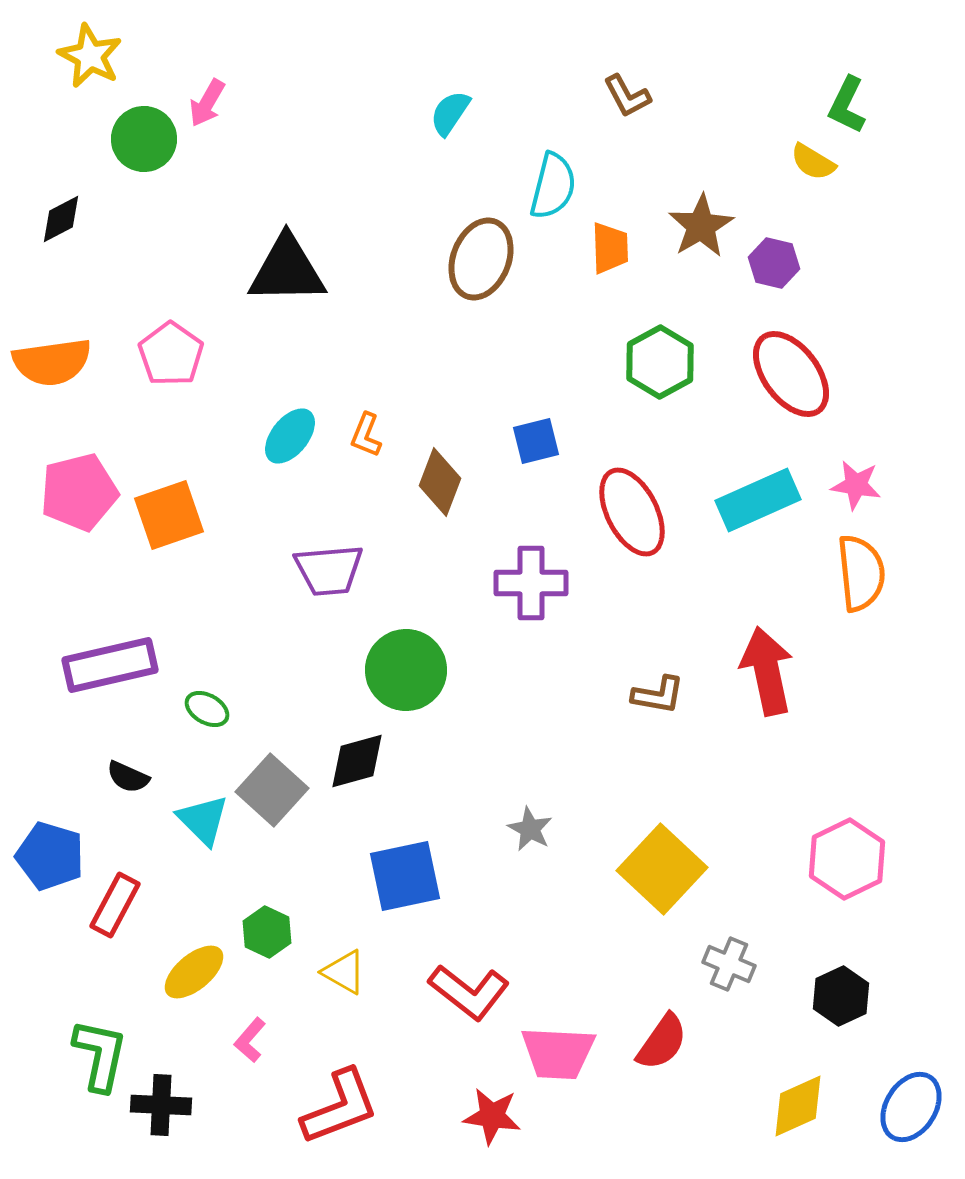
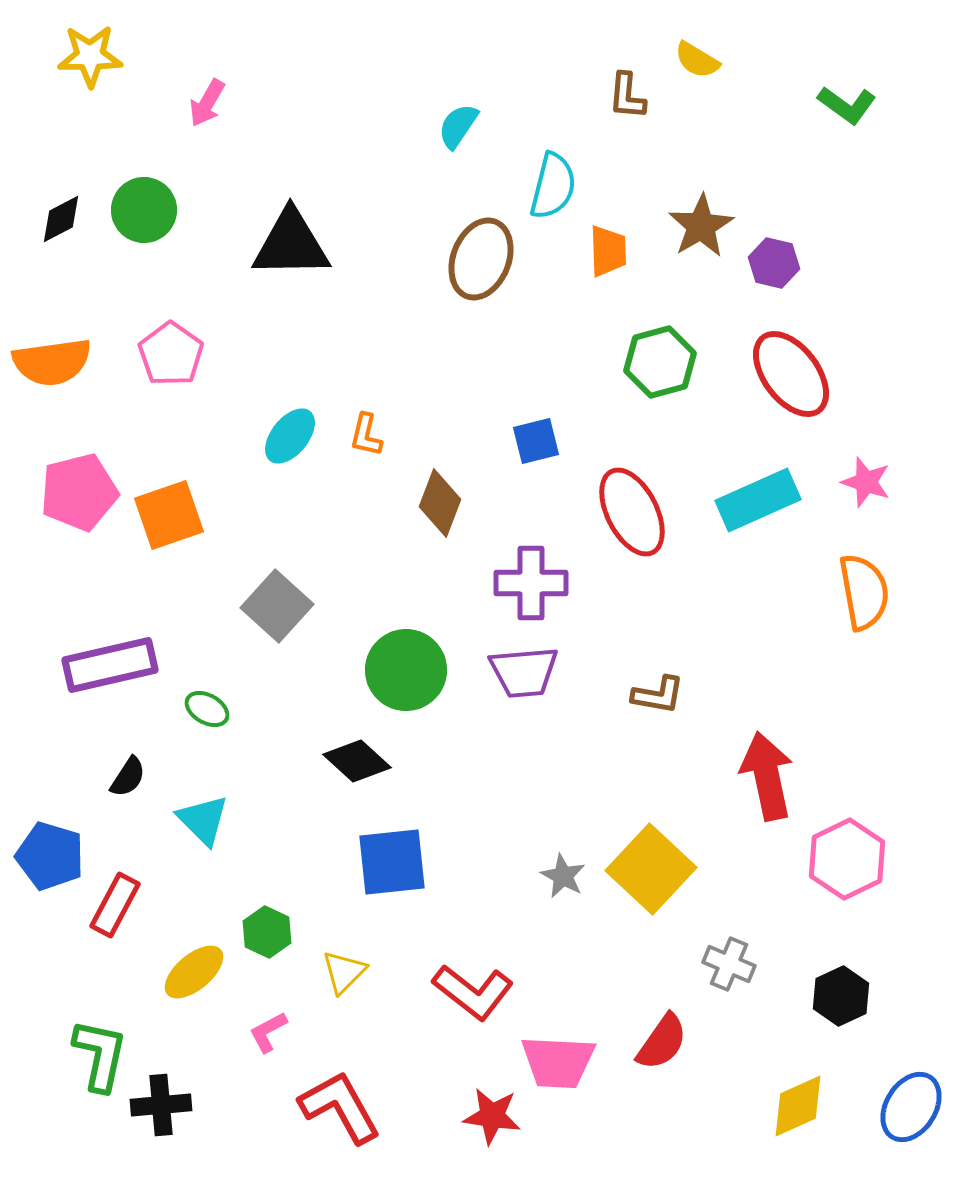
yellow star at (90, 56): rotated 28 degrees counterclockwise
brown L-shape at (627, 96): rotated 33 degrees clockwise
green L-shape at (847, 105): rotated 80 degrees counterclockwise
cyan semicircle at (450, 113): moved 8 px right, 13 px down
green circle at (144, 139): moved 71 px down
yellow semicircle at (813, 162): moved 116 px left, 102 px up
orange trapezoid at (610, 248): moved 2 px left, 3 px down
black triangle at (287, 270): moved 4 px right, 26 px up
green hexagon at (660, 362): rotated 14 degrees clockwise
orange L-shape at (366, 435): rotated 9 degrees counterclockwise
brown diamond at (440, 482): moved 21 px down
pink star at (856, 485): moved 10 px right, 3 px up; rotated 9 degrees clockwise
purple trapezoid at (329, 570): moved 195 px right, 102 px down
orange semicircle at (861, 573): moved 3 px right, 19 px down; rotated 4 degrees counterclockwise
red arrow at (767, 671): moved 105 px down
black diamond at (357, 761): rotated 58 degrees clockwise
black semicircle at (128, 777): rotated 81 degrees counterclockwise
gray square at (272, 790): moved 5 px right, 184 px up
gray star at (530, 829): moved 33 px right, 47 px down
yellow square at (662, 869): moved 11 px left
blue square at (405, 876): moved 13 px left, 14 px up; rotated 6 degrees clockwise
yellow triangle at (344, 972): rotated 45 degrees clockwise
red L-shape at (469, 992): moved 4 px right
pink L-shape at (250, 1040): moved 18 px right, 8 px up; rotated 21 degrees clockwise
pink trapezoid at (558, 1053): moved 9 px down
black cross at (161, 1105): rotated 8 degrees counterclockwise
red L-shape at (340, 1107): rotated 98 degrees counterclockwise
